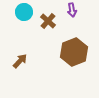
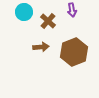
brown arrow: moved 21 px right, 14 px up; rotated 42 degrees clockwise
